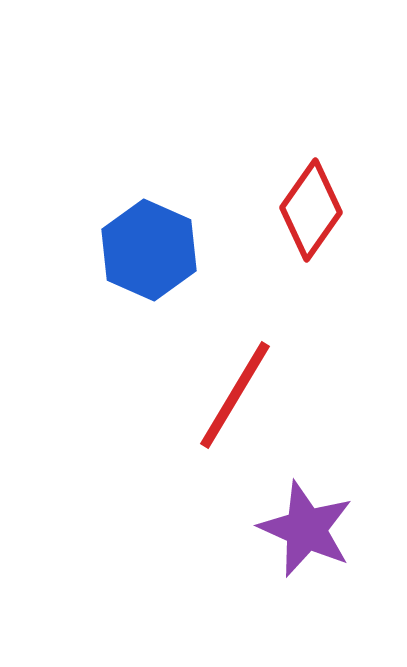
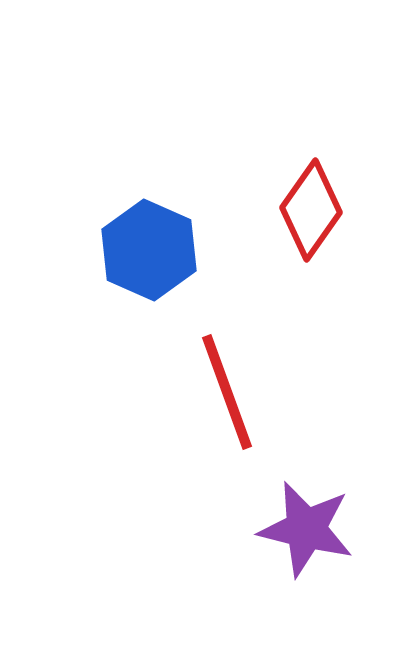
red line: moved 8 px left, 3 px up; rotated 51 degrees counterclockwise
purple star: rotated 10 degrees counterclockwise
